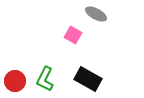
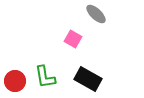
gray ellipse: rotated 15 degrees clockwise
pink square: moved 4 px down
green L-shape: moved 2 px up; rotated 35 degrees counterclockwise
